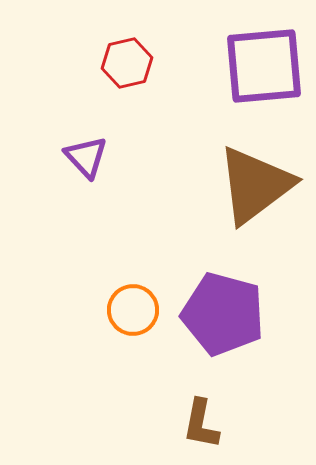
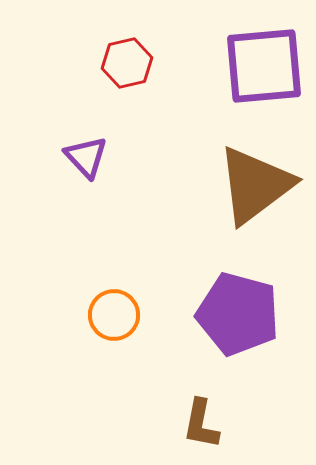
orange circle: moved 19 px left, 5 px down
purple pentagon: moved 15 px right
